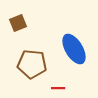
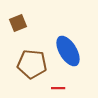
blue ellipse: moved 6 px left, 2 px down
